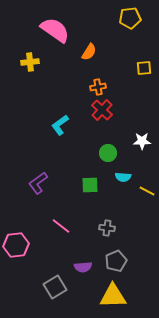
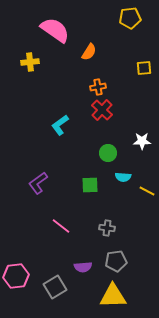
pink hexagon: moved 31 px down
gray pentagon: rotated 15 degrees clockwise
